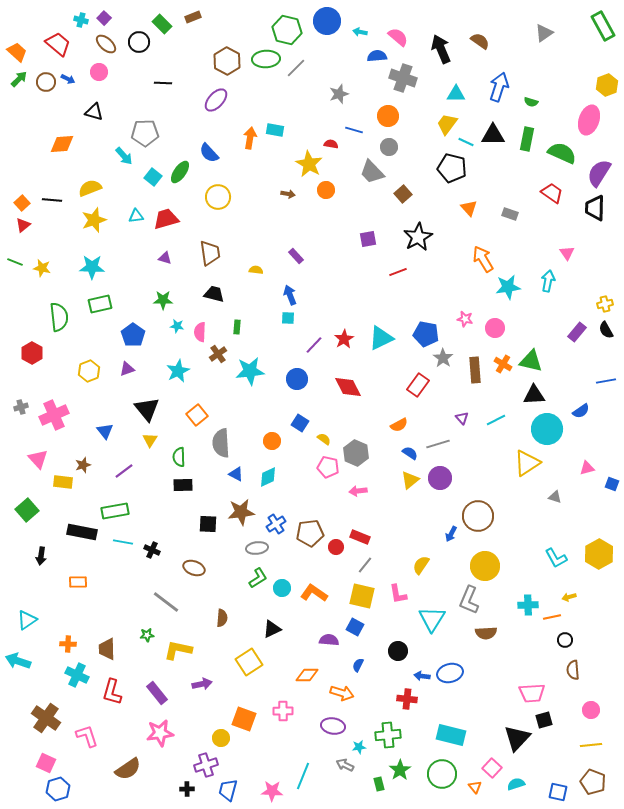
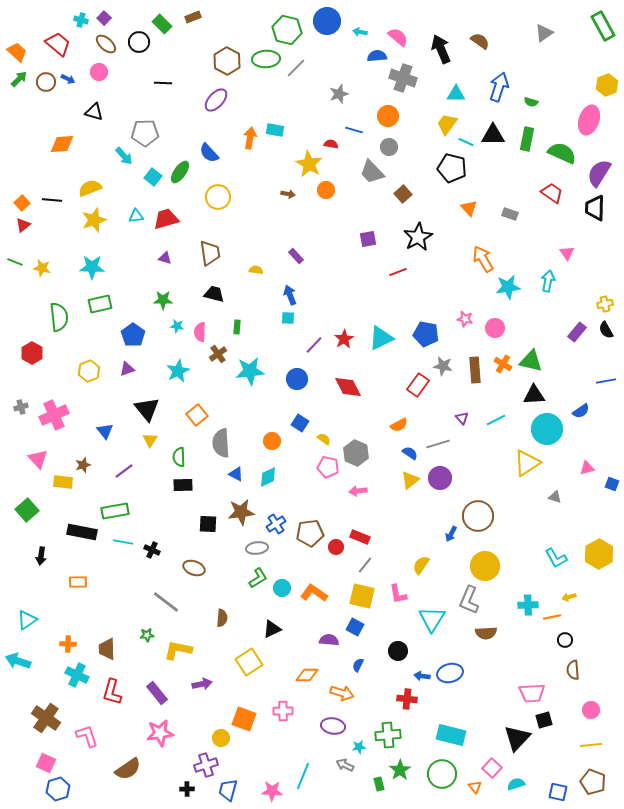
gray star at (443, 358): moved 8 px down; rotated 24 degrees counterclockwise
